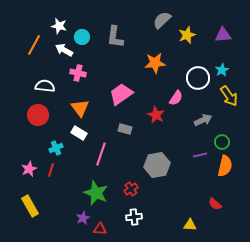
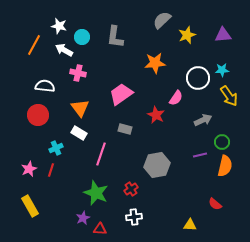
cyan star: rotated 24 degrees clockwise
